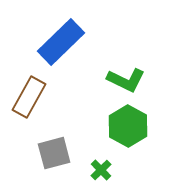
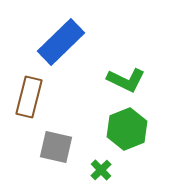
brown rectangle: rotated 15 degrees counterclockwise
green hexagon: moved 1 px left, 3 px down; rotated 9 degrees clockwise
gray square: moved 2 px right, 6 px up; rotated 28 degrees clockwise
